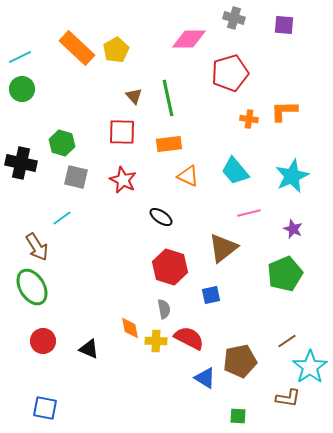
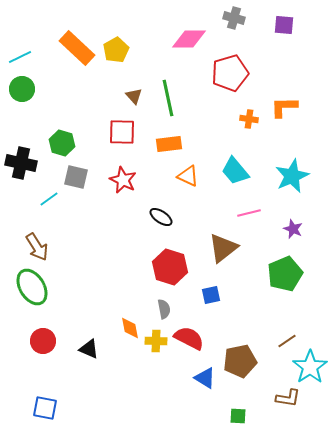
orange L-shape at (284, 111): moved 4 px up
cyan line at (62, 218): moved 13 px left, 19 px up
